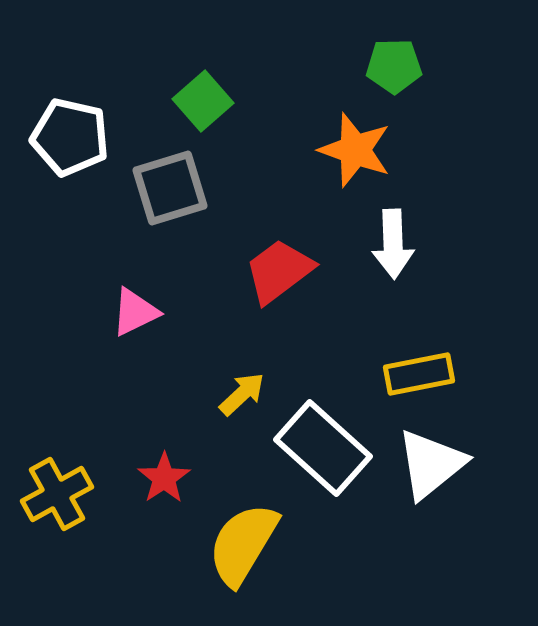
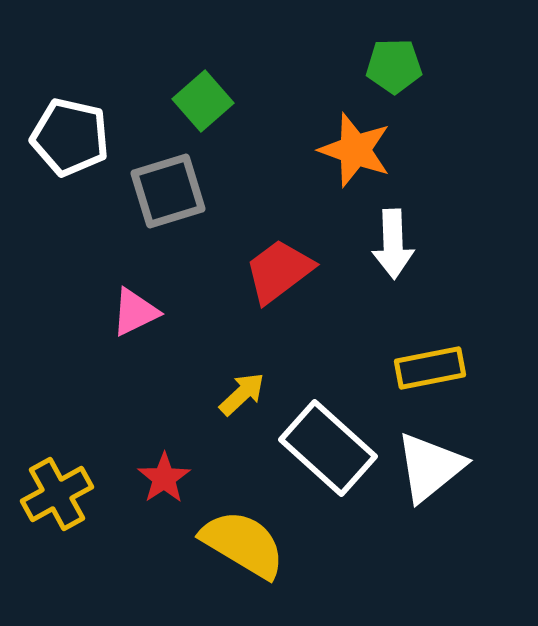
gray square: moved 2 px left, 3 px down
yellow rectangle: moved 11 px right, 6 px up
white rectangle: moved 5 px right
white triangle: moved 1 px left, 3 px down
yellow semicircle: rotated 90 degrees clockwise
